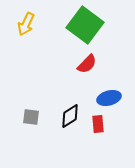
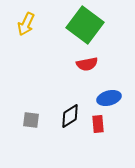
red semicircle: rotated 35 degrees clockwise
gray square: moved 3 px down
